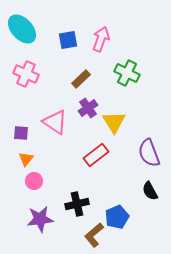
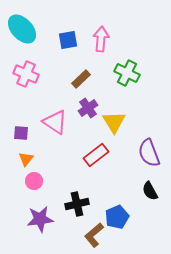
pink arrow: rotated 15 degrees counterclockwise
